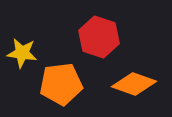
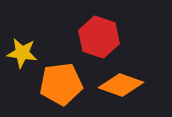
orange diamond: moved 13 px left, 1 px down
